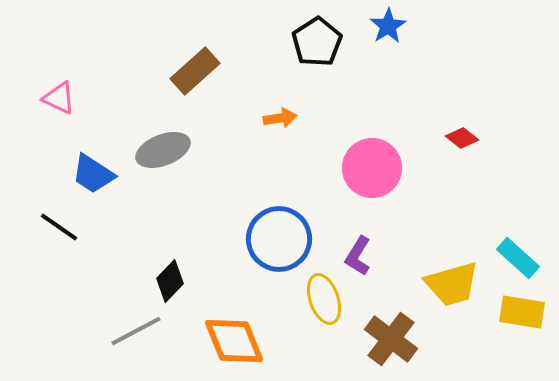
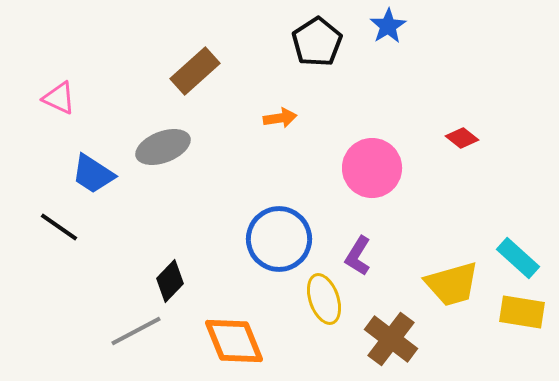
gray ellipse: moved 3 px up
